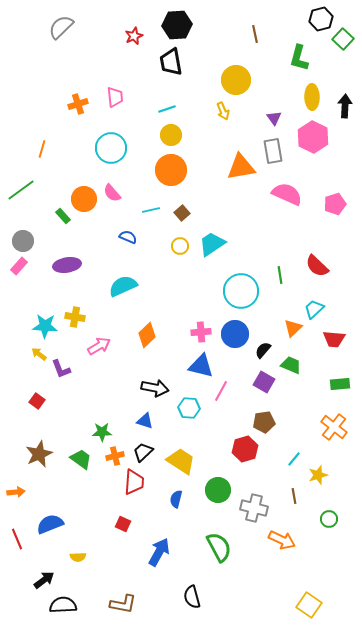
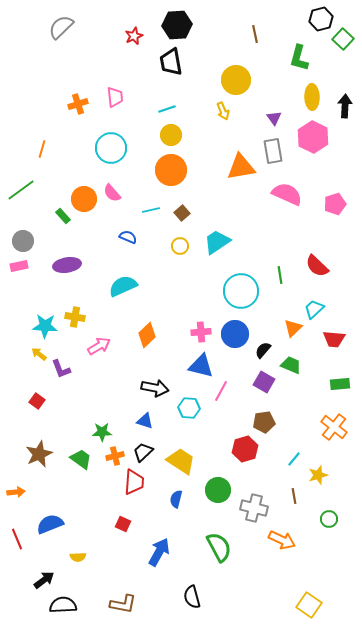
cyan trapezoid at (212, 244): moved 5 px right, 2 px up
pink rectangle at (19, 266): rotated 36 degrees clockwise
